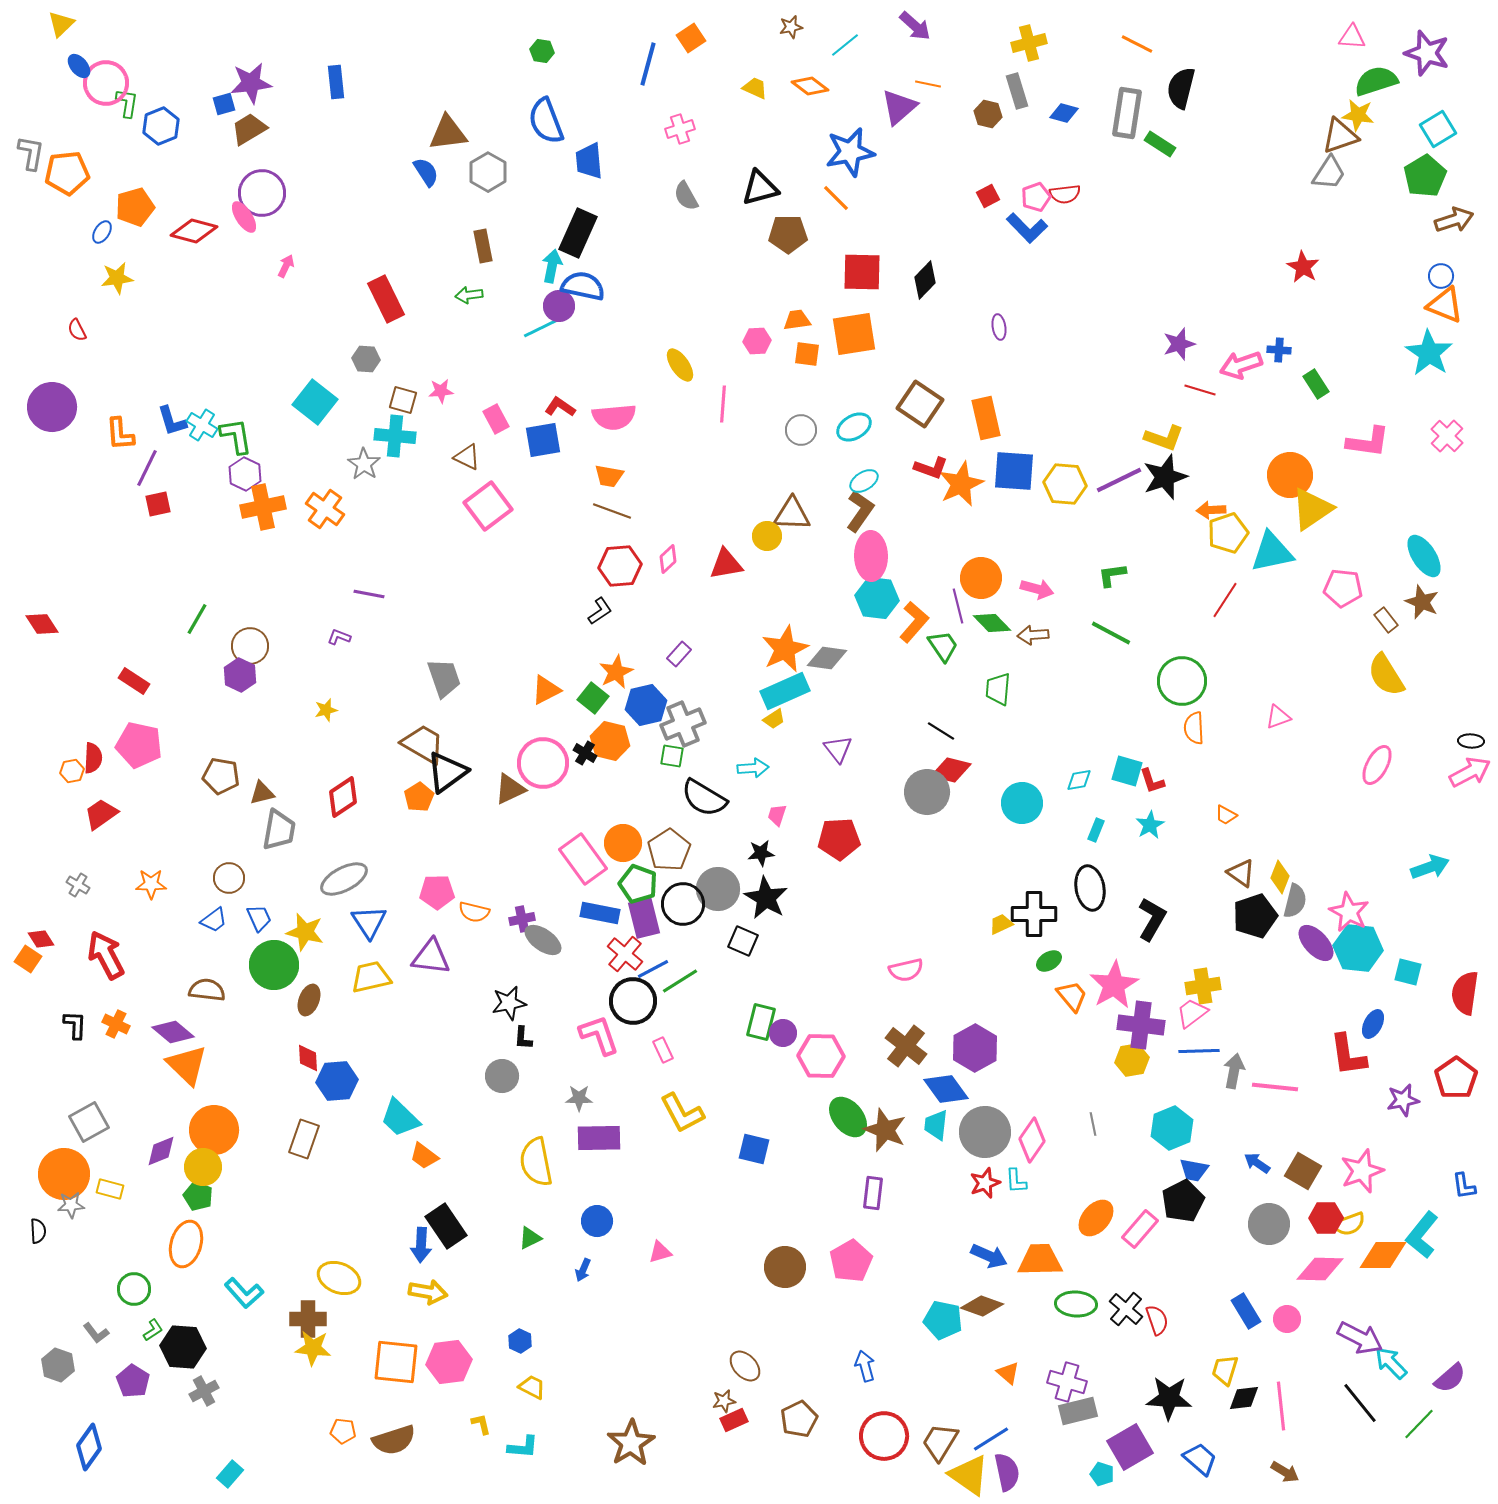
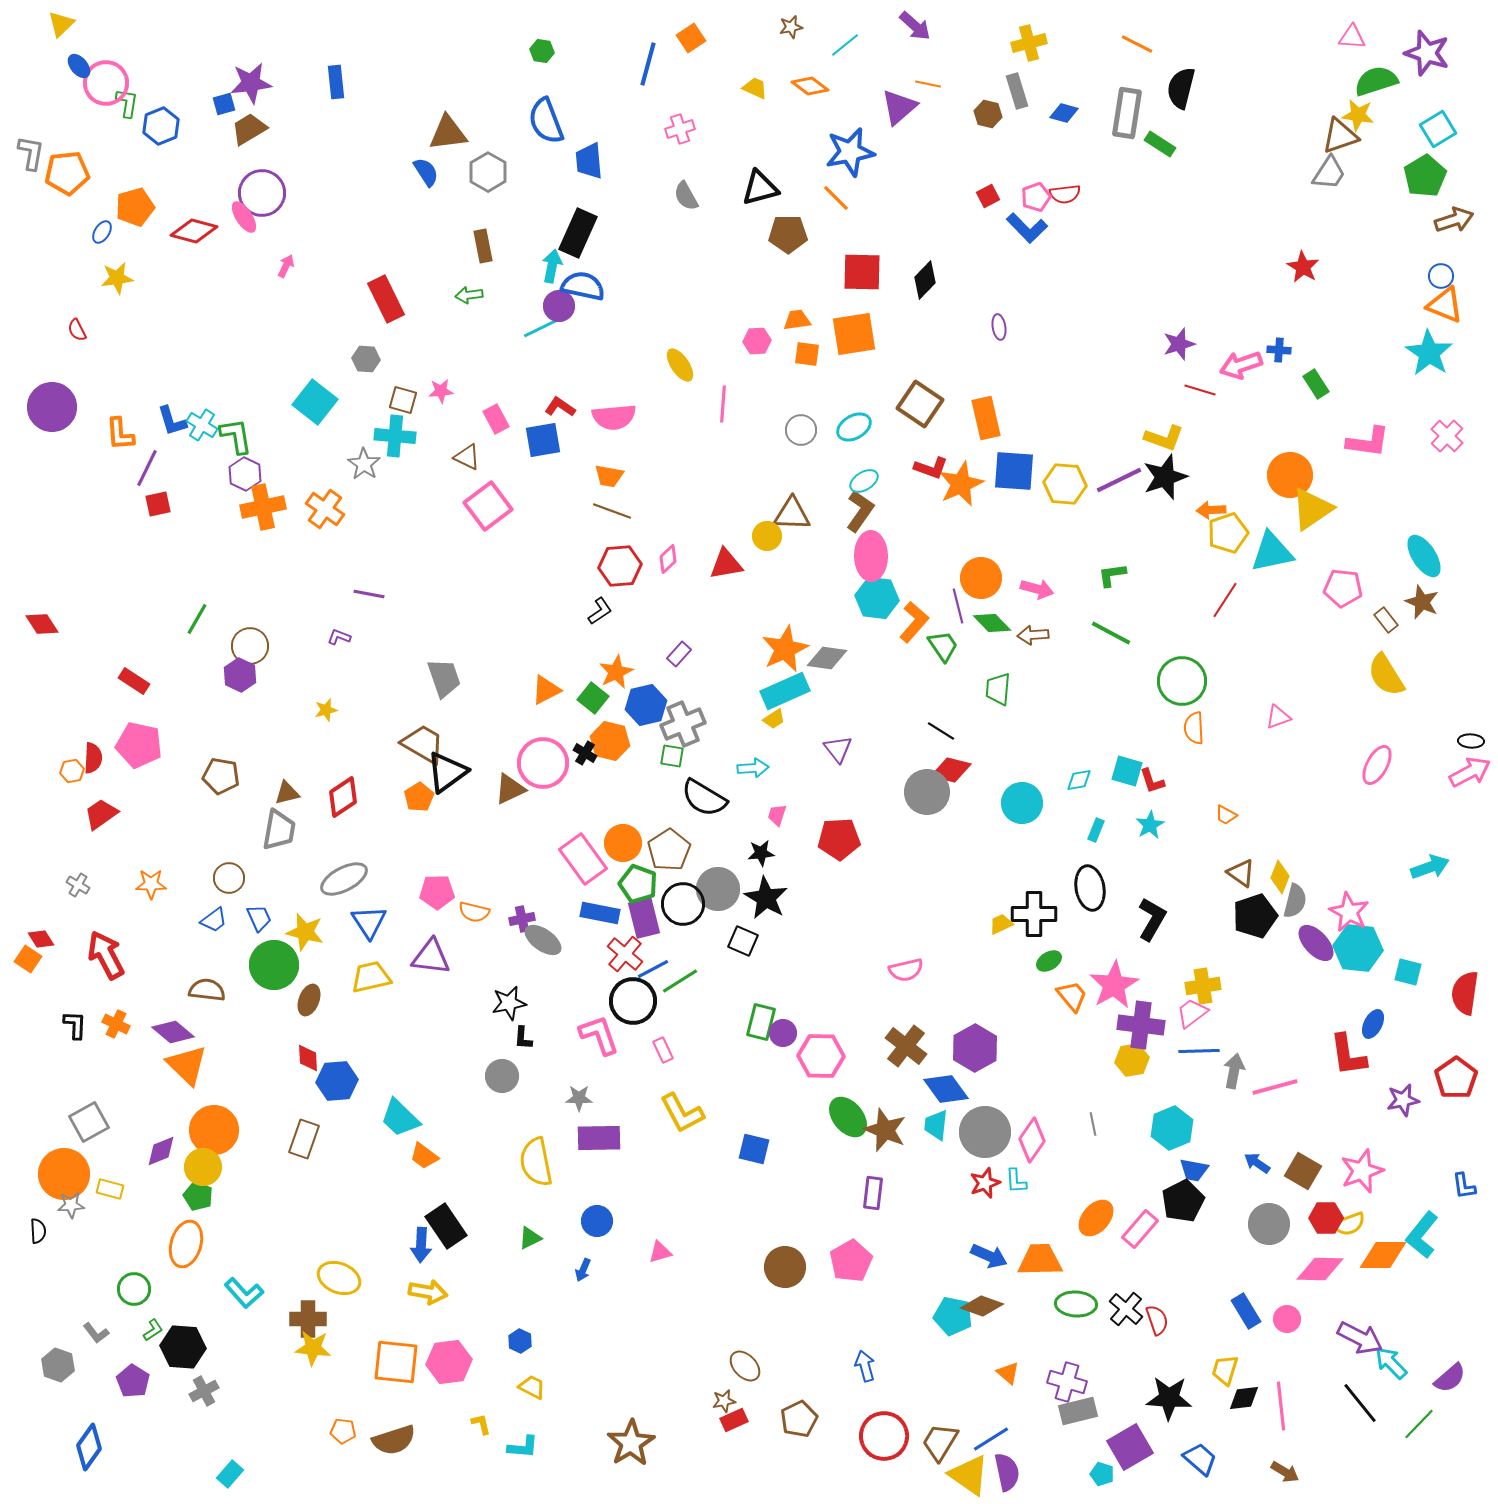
brown triangle at (262, 793): moved 25 px right
pink line at (1275, 1087): rotated 21 degrees counterclockwise
cyan pentagon at (943, 1320): moved 10 px right, 4 px up
